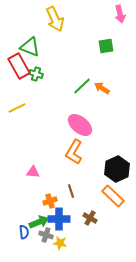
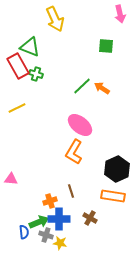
green square: rotated 14 degrees clockwise
red rectangle: moved 1 px left
pink triangle: moved 22 px left, 7 px down
orange rectangle: rotated 35 degrees counterclockwise
